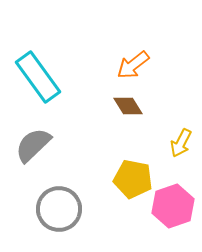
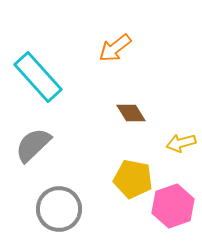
orange arrow: moved 18 px left, 17 px up
cyan rectangle: rotated 6 degrees counterclockwise
brown diamond: moved 3 px right, 7 px down
yellow arrow: rotated 48 degrees clockwise
